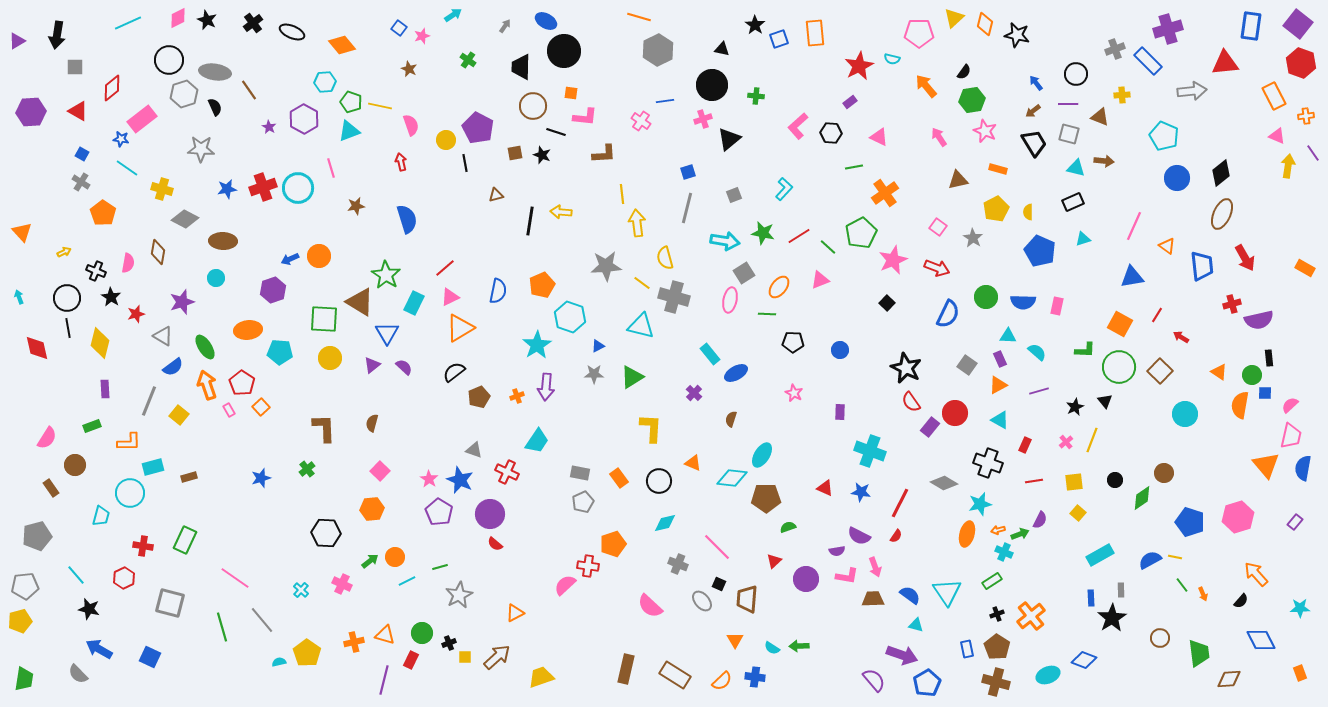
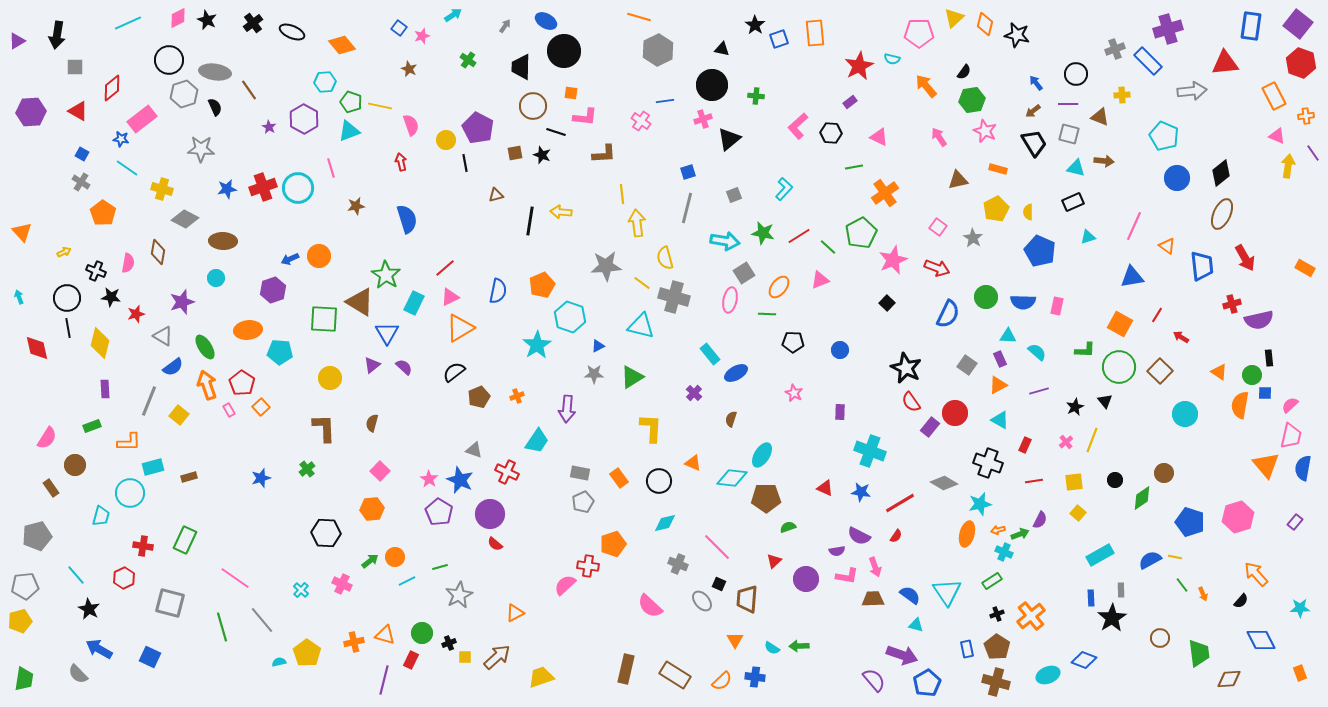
cyan triangle at (1083, 239): moved 5 px right, 2 px up
black star at (111, 297): rotated 24 degrees counterclockwise
yellow circle at (330, 358): moved 20 px down
purple arrow at (546, 387): moved 21 px right, 22 px down
red line at (900, 503): rotated 32 degrees clockwise
black star at (89, 609): rotated 15 degrees clockwise
